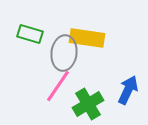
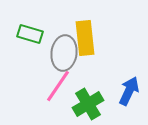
yellow rectangle: moved 2 px left; rotated 76 degrees clockwise
blue arrow: moved 1 px right, 1 px down
